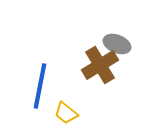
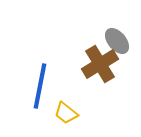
gray ellipse: moved 3 px up; rotated 28 degrees clockwise
brown cross: moved 1 px up
